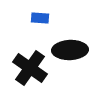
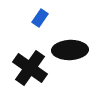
blue rectangle: rotated 60 degrees counterclockwise
